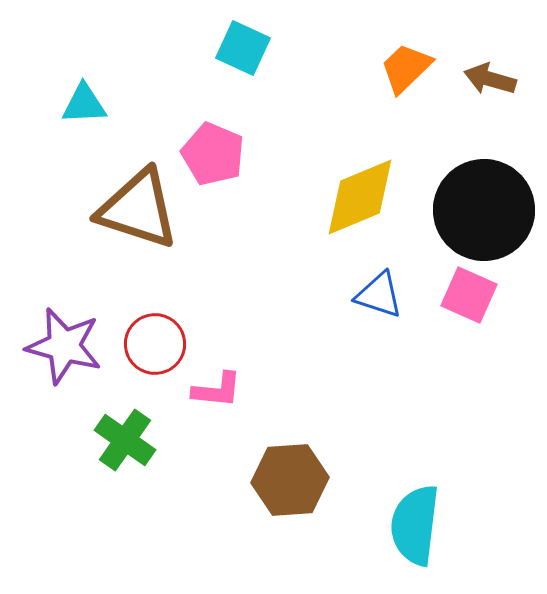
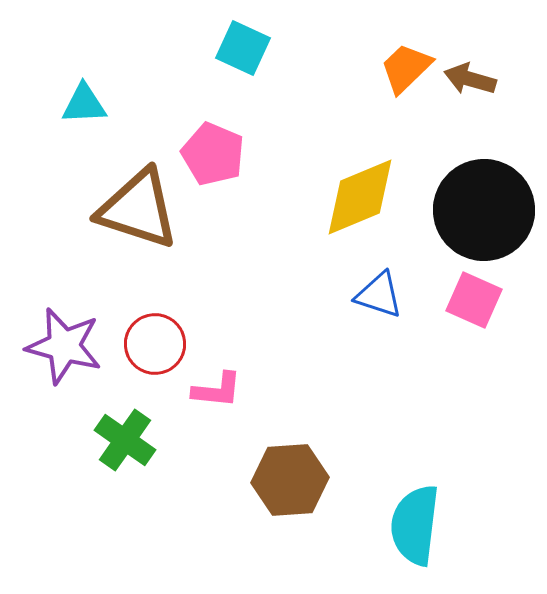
brown arrow: moved 20 px left
pink square: moved 5 px right, 5 px down
